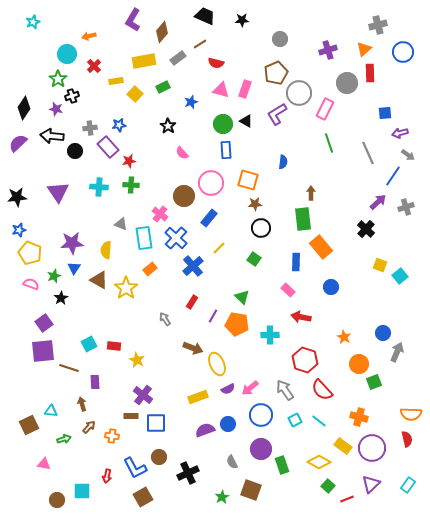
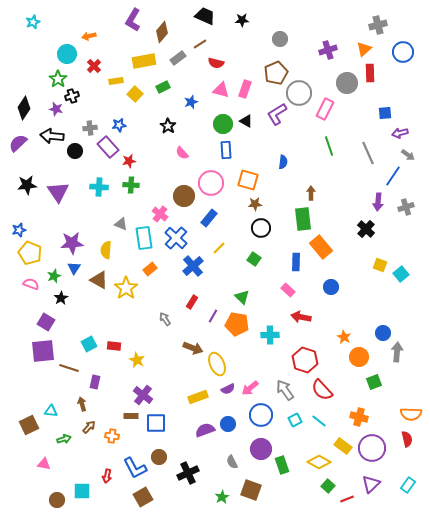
green line at (329, 143): moved 3 px down
black star at (17, 197): moved 10 px right, 12 px up
purple arrow at (378, 202): rotated 138 degrees clockwise
cyan square at (400, 276): moved 1 px right, 2 px up
purple square at (44, 323): moved 2 px right, 1 px up; rotated 24 degrees counterclockwise
gray arrow at (397, 352): rotated 18 degrees counterclockwise
orange circle at (359, 364): moved 7 px up
purple rectangle at (95, 382): rotated 16 degrees clockwise
